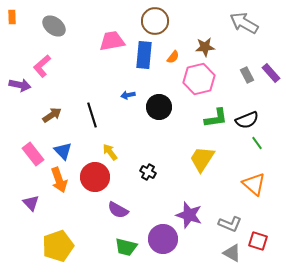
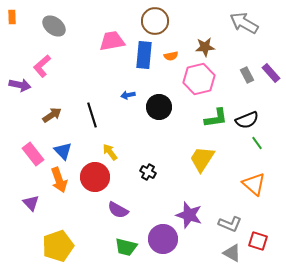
orange semicircle: moved 2 px left, 1 px up; rotated 40 degrees clockwise
